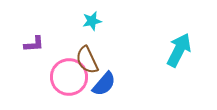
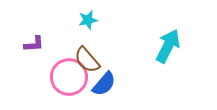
cyan star: moved 4 px left, 1 px up
cyan arrow: moved 11 px left, 4 px up
brown semicircle: rotated 16 degrees counterclockwise
